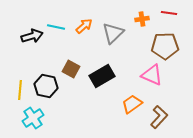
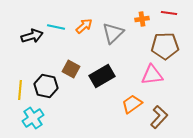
pink triangle: rotated 30 degrees counterclockwise
